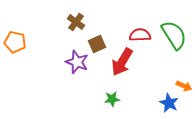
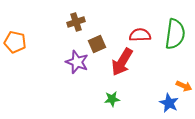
brown cross: rotated 36 degrees clockwise
green semicircle: moved 1 px right, 1 px up; rotated 40 degrees clockwise
